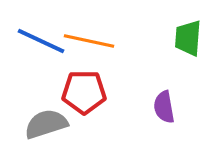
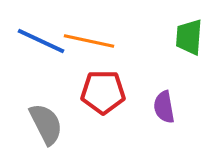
green trapezoid: moved 1 px right, 1 px up
red pentagon: moved 19 px right
gray semicircle: rotated 81 degrees clockwise
